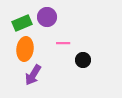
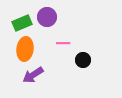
purple arrow: rotated 25 degrees clockwise
